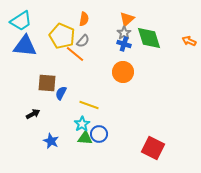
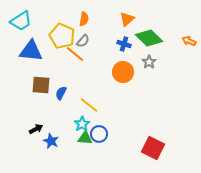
gray star: moved 25 px right, 29 px down
green diamond: rotated 28 degrees counterclockwise
blue triangle: moved 6 px right, 5 px down
brown square: moved 6 px left, 2 px down
yellow line: rotated 18 degrees clockwise
black arrow: moved 3 px right, 15 px down
